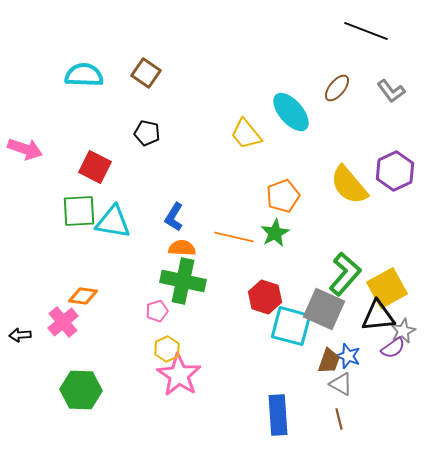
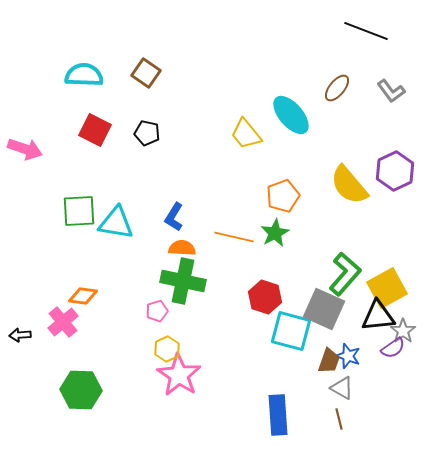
cyan ellipse: moved 3 px down
red square: moved 37 px up
cyan triangle: moved 3 px right, 1 px down
cyan square: moved 5 px down
gray star: rotated 10 degrees counterclockwise
gray triangle: moved 1 px right, 4 px down
